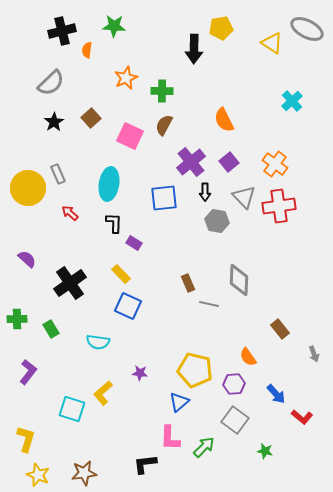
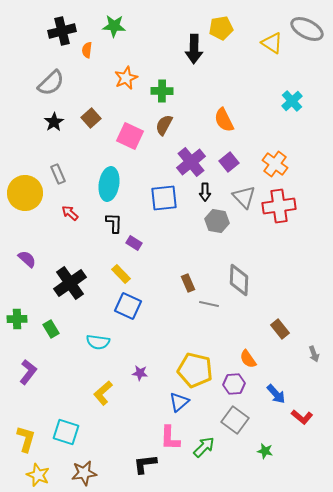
yellow circle at (28, 188): moved 3 px left, 5 px down
orange semicircle at (248, 357): moved 2 px down
cyan square at (72, 409): moved 6 px left, 23 px down
